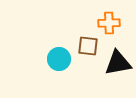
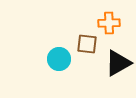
brown square: moved 1 px left, 2 px up
black triangle: rotated 20 degrees counterclockwise
